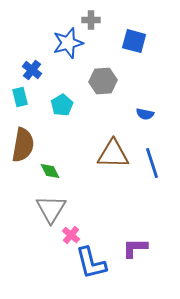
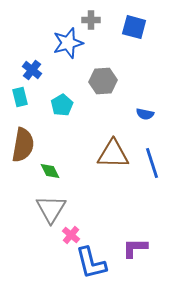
blue square: moved 14 px up
